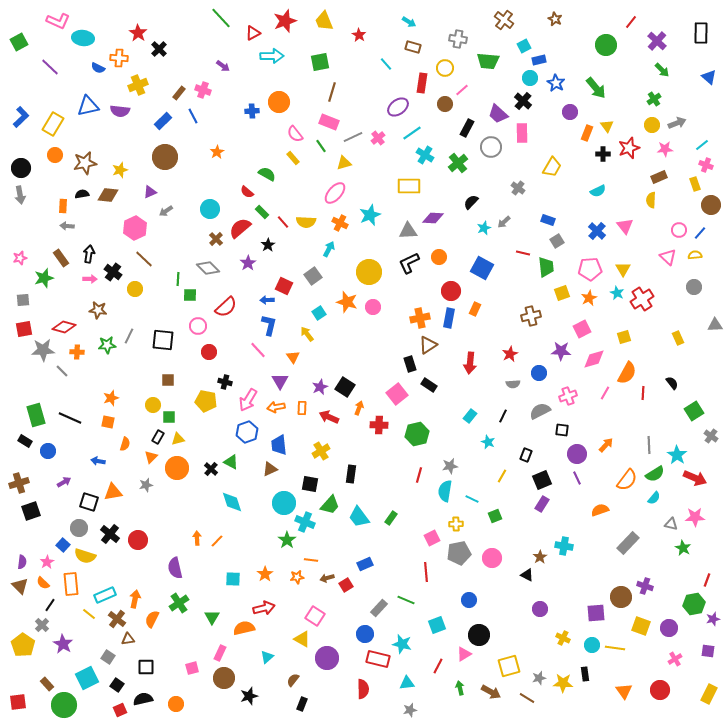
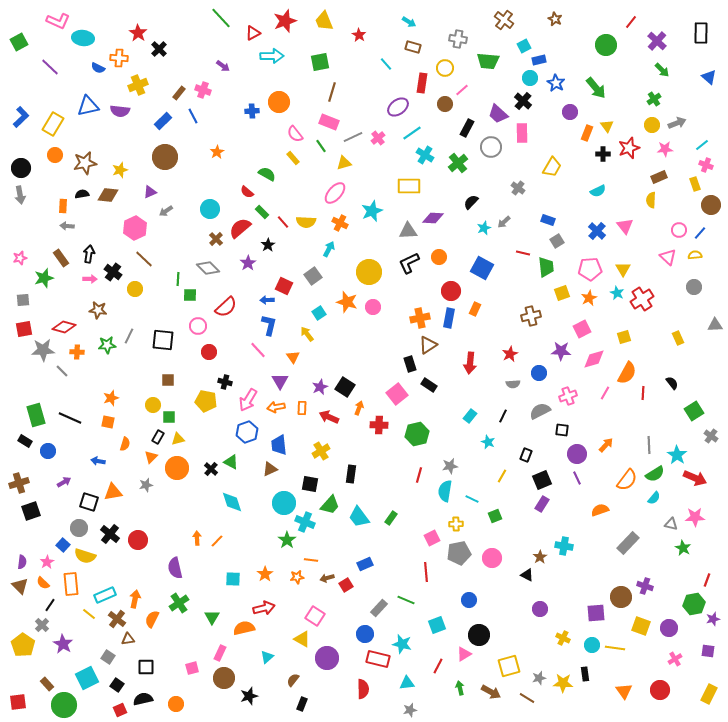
cyan star at (370, 215): moved 2 px right, 4 px up
